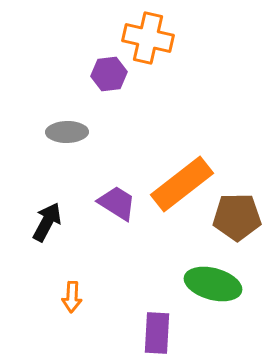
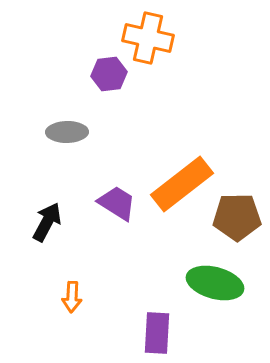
green ellipse: moved 2 px right, 1 px up
